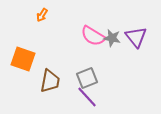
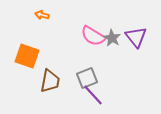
orange arrow: rotated 72 degrees clockwise
gray star: rotated 18 degrees clockwise
orange square: moved 4 px right, 3 px up
purple line: moved 6 px right, 2 px up
